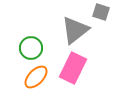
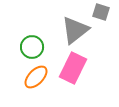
green circle: moved 1 px right, 1 px up
